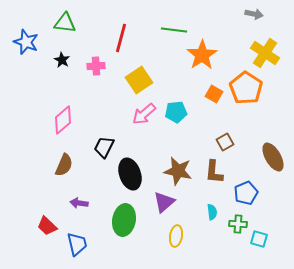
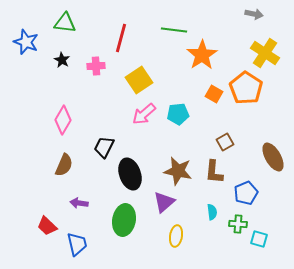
cyan pentagon: moved 2 px right, 2 px down
pink diamond: rotated 20 degrees counterclockwise
